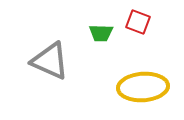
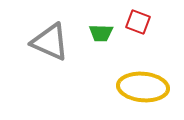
gray triangle: moved 19 px up
yellow ellipse: rotated 9 degrees clockwise
